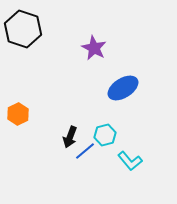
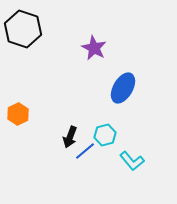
blue ellipse: rotated 28 degrees counterclockwise
cyan L-shape: moved 2 px right
